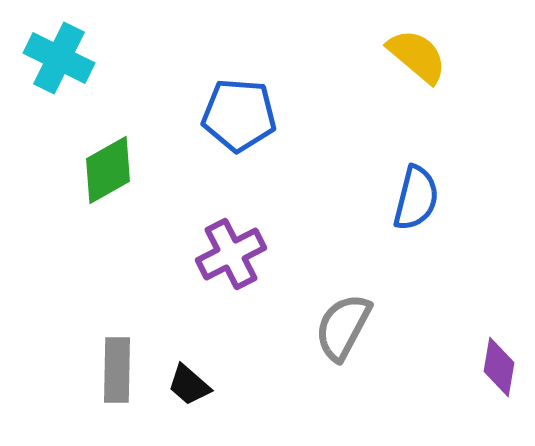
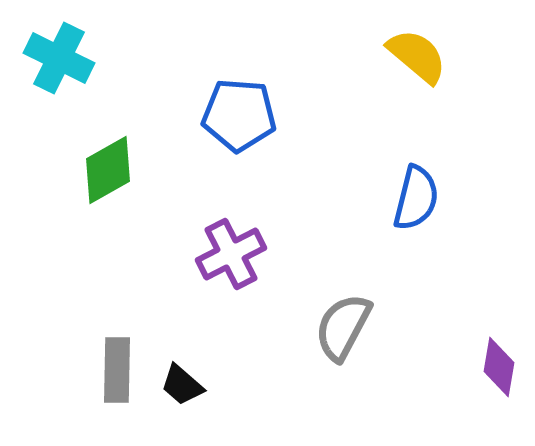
black trapezoid: moved 7 px left
